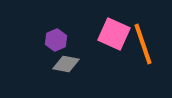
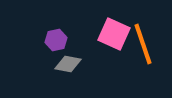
purple hexagon: rotated 10 degrees clockwise
gray diamond: moved 2 px right
